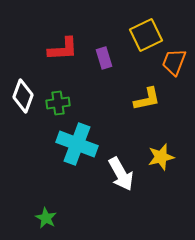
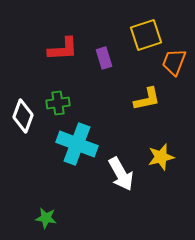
yellow square: rotated 8 degrees clockwise
white diamond: moved 20 px down
green star: rotated 20 degrees counterclockwise
